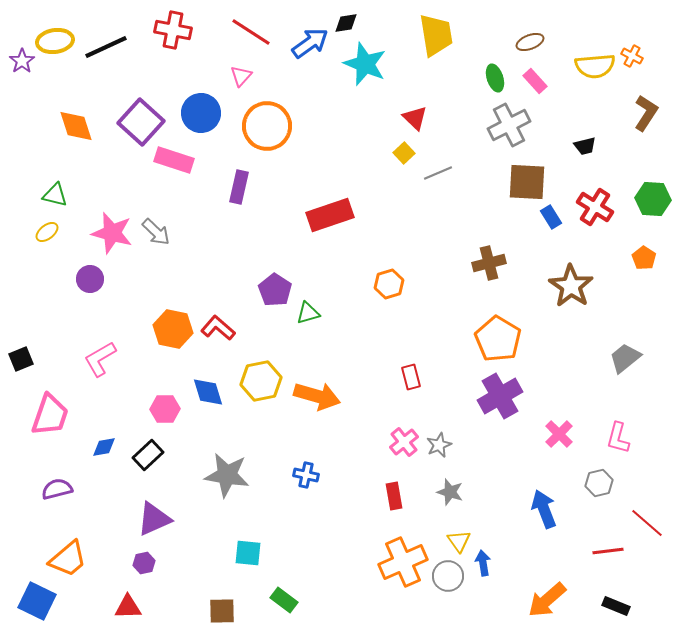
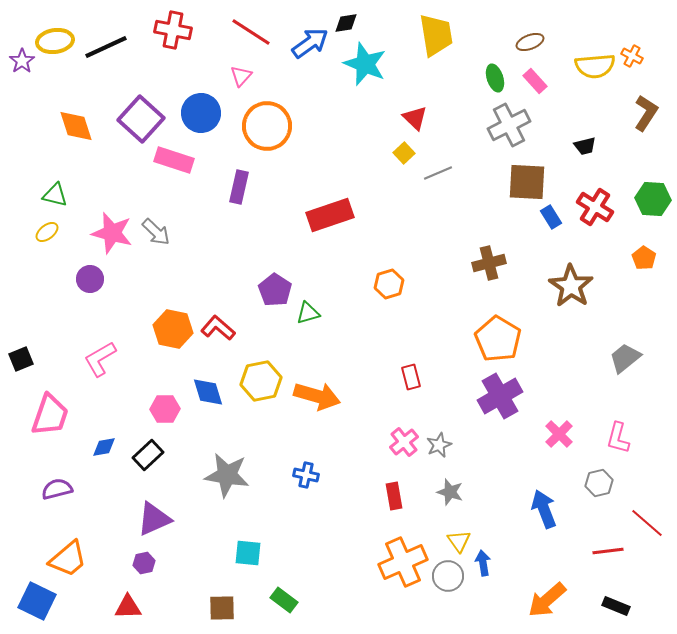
purple square at (141, 122): moved 3 px up
brown square at (222, 611): moved 3 px up
